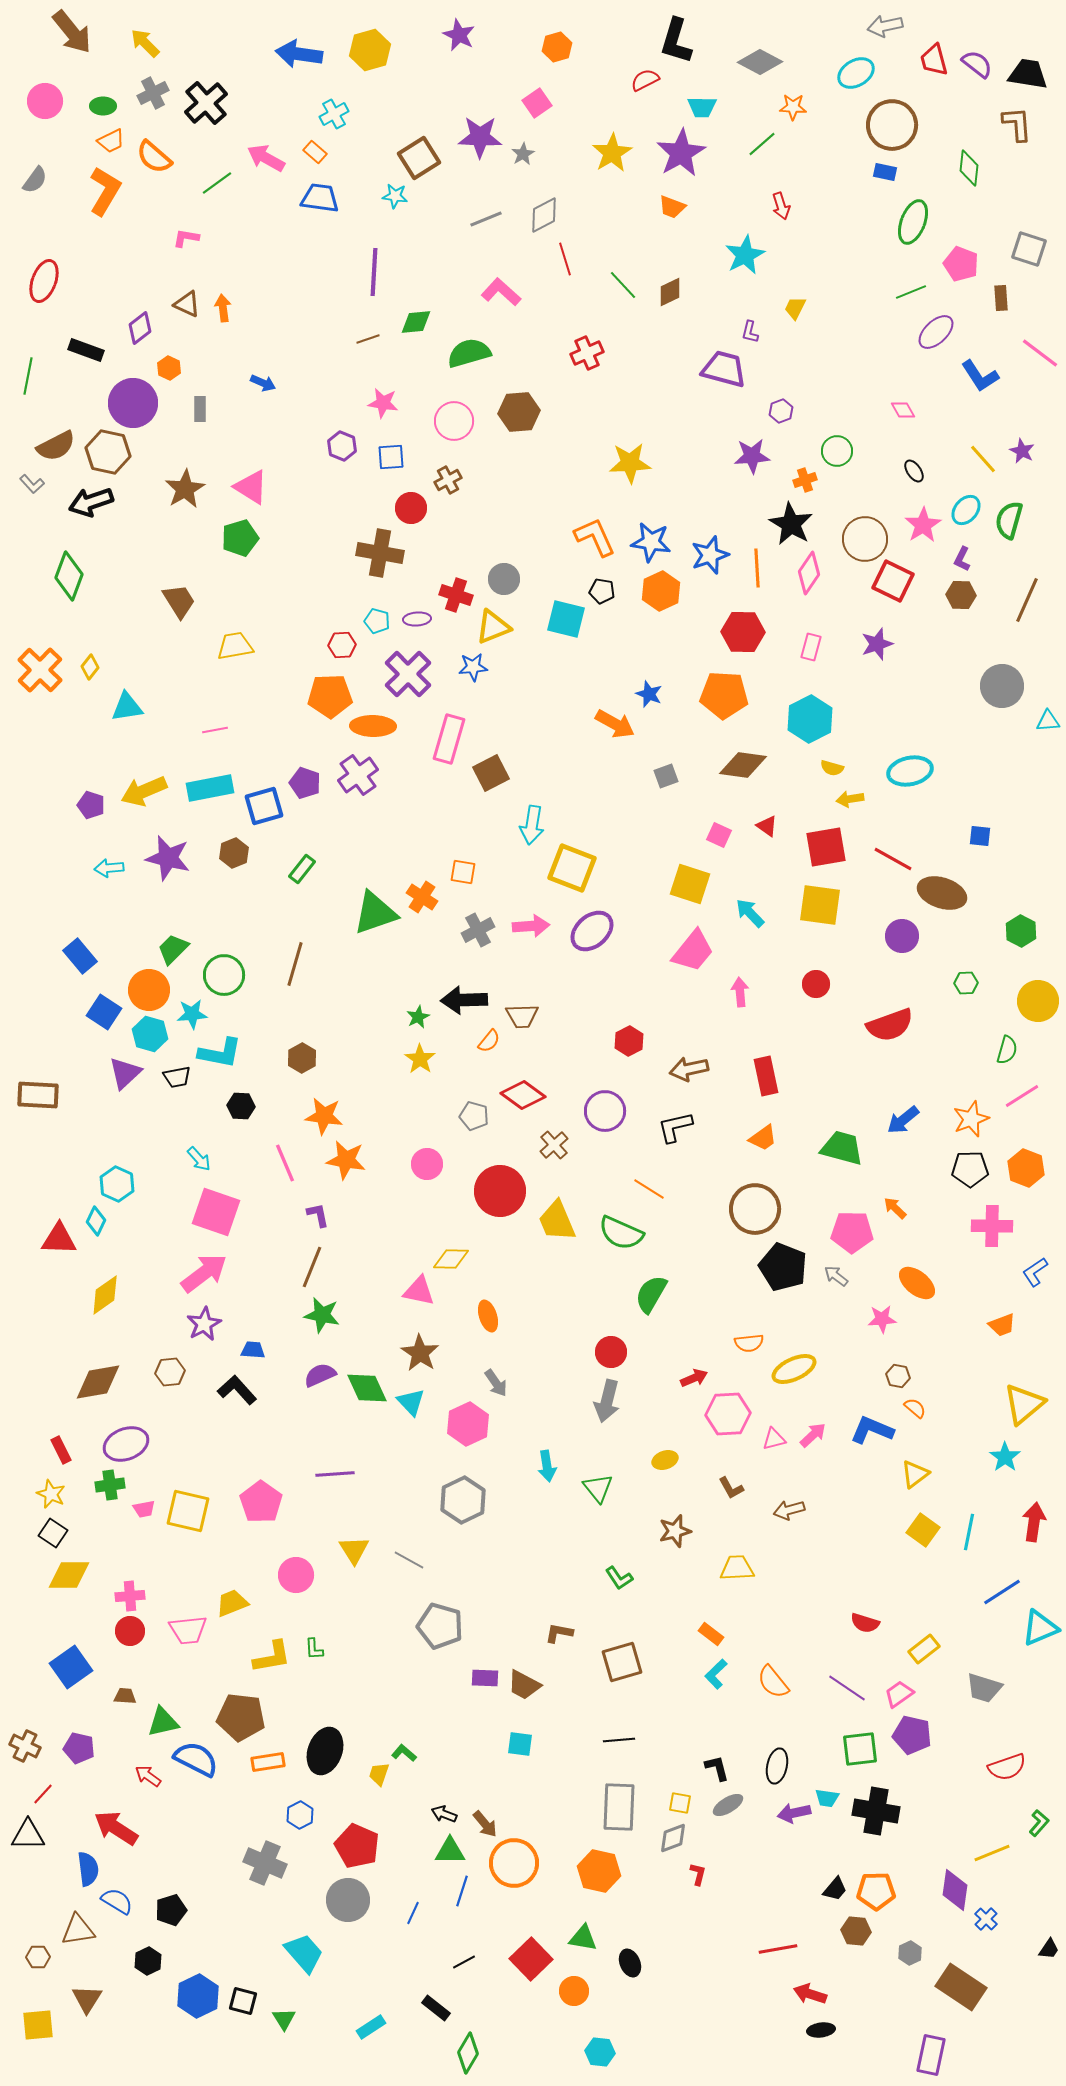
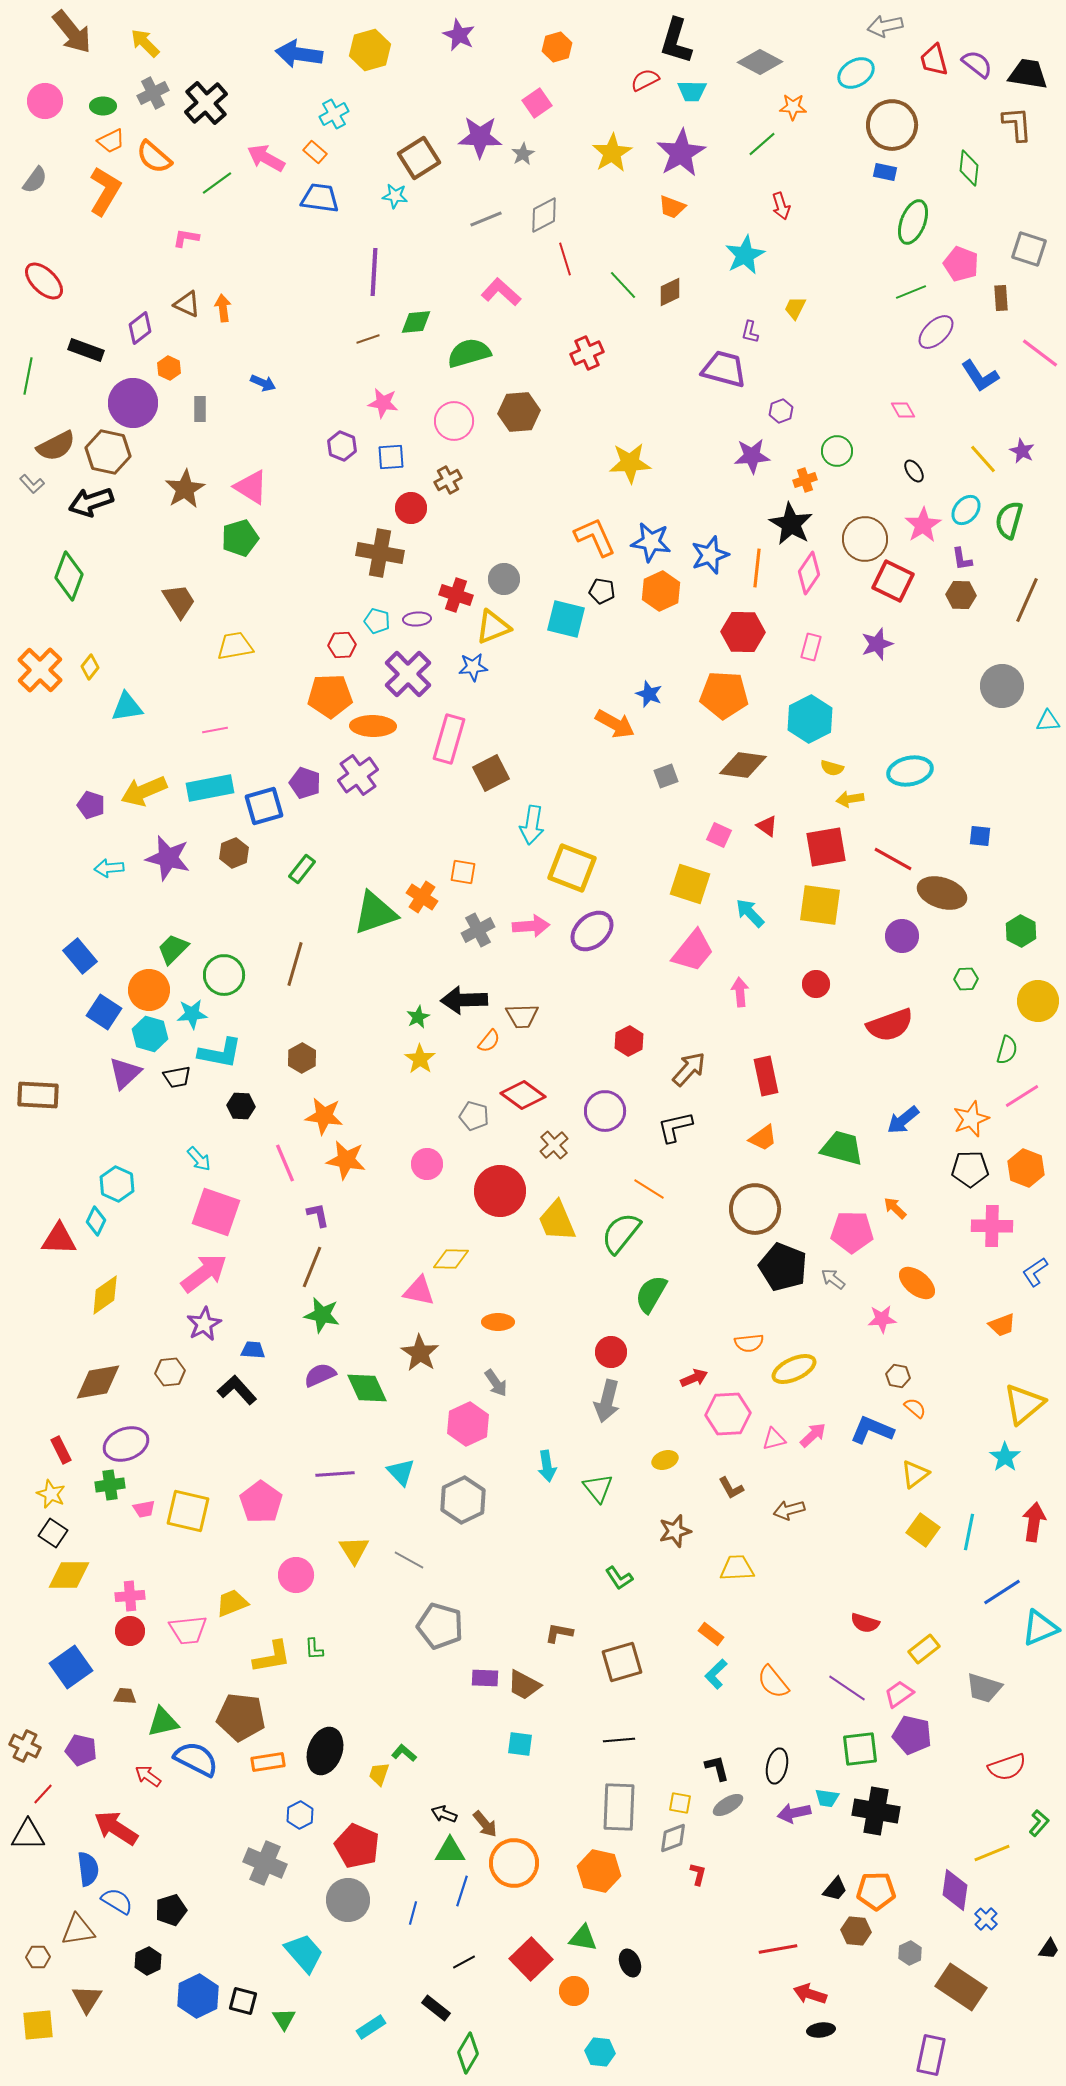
cyan trapezoid at (702, 107): moved 10 px left, 16 px up
red ellipse at (44, 281): rotated 66 degrees counterclockwise
purple L-shape at (962, 559): rotated 35 degrees counterclockwise
orange line at (757, 568): rotated 9 degrees clockwise
green hexagon at (966, 983): moved 4 px up
brown arrow at (689, 1069): rotated 144 degrees clockwise
green semicircle at (621, 1233): rotated 105 degrees clockwise
gray arrow at (836, 1276): moved 3 px left, 3 px down
orange ellipse at (488, 1316): moved 10 px right, 6 px down; rotated 72 degrees counterclockwise
cyan triangle at (411, 1402): moved 10 px left, 70 px down
purple pentagon at (79, 1748): moved 2 px right, 2 px down
blue line at (413, 1913): rotated 10 degrees counterclockwise
